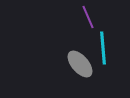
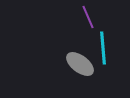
gray ellipse: rotated 12 degrees counterclockwise
